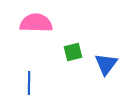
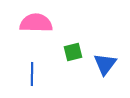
blue triangle: moved 1 px left
blue line: moved 3 px right, 9 px up
